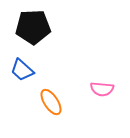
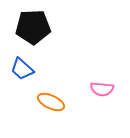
blue trapezoid: moved 1 px up
orange ellipse: rotated 32 degrees counterclockwise
